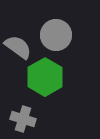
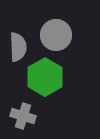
gray semicircle: rotated 52 degrees clockwise
gray cross: moved 3 px up
